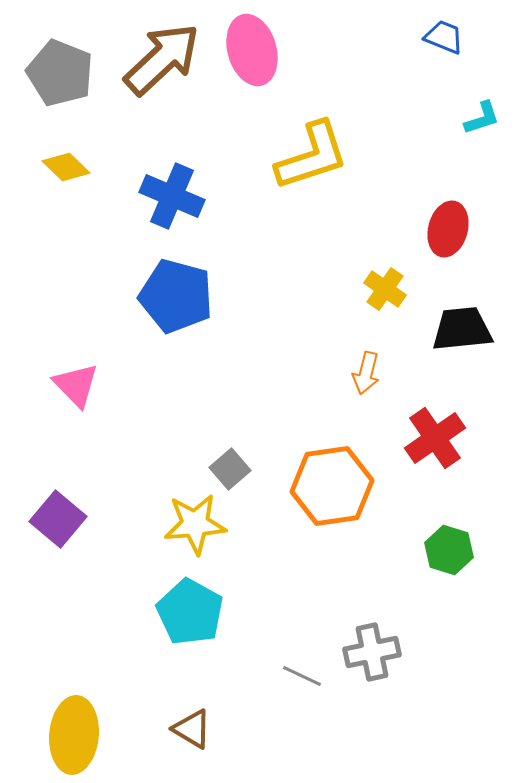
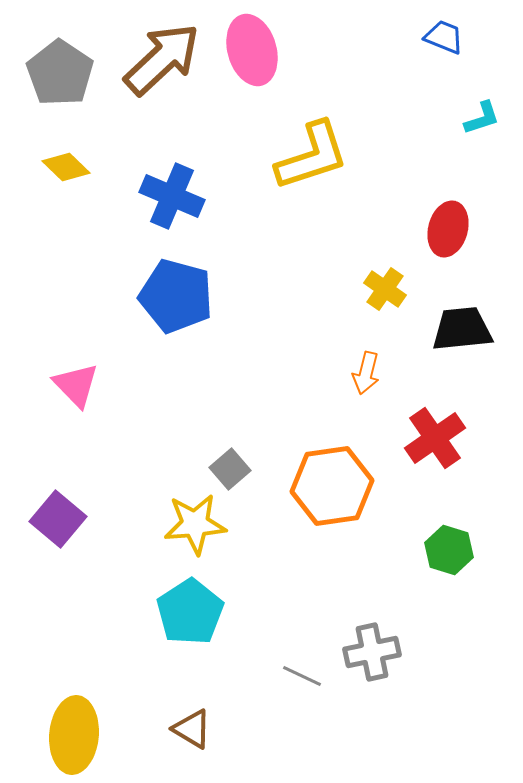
gray pentagon: rotated 12 degrees clockwise
cyan pentagon: rotated 10 degrees clockwise
